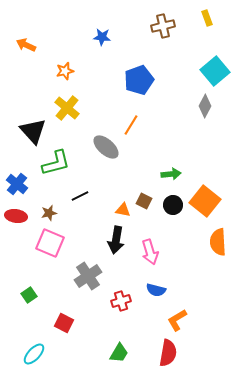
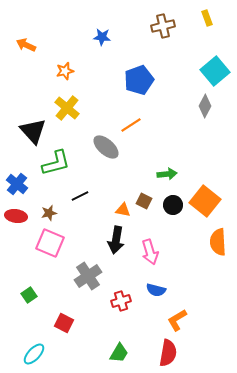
orange line: rotated 25 degrees clockwise
green arrow: moved 4 px left
